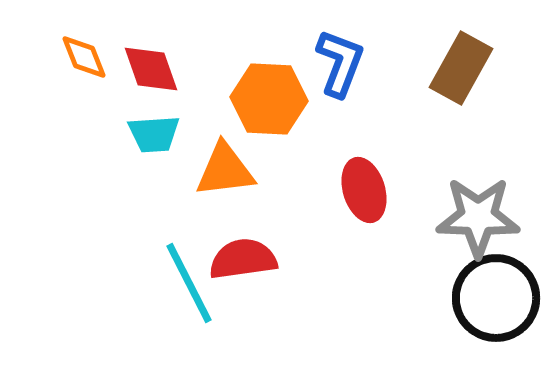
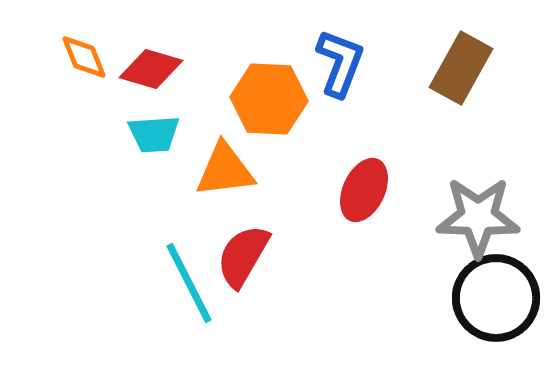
red diamond: rotated 54 degrees counterclockwise
red ellipse: rotated 42 degrees clockwise
red semicircle: moved 3 px up; rotated 52 degrees counterclockwise
